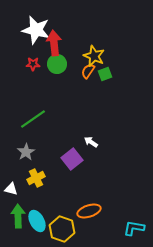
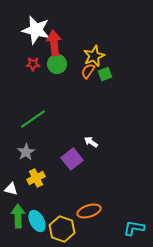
yellow star: rotated 25 degrees clockwise
